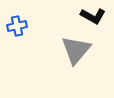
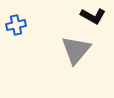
blue cross: moved 1 px left, 1 px up
